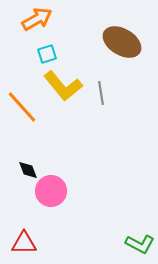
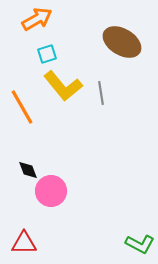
orange line: rotated 12 degrees clockwise
